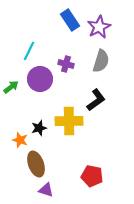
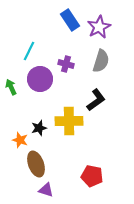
green arrow: rotated 77 degrees counterclockwise
